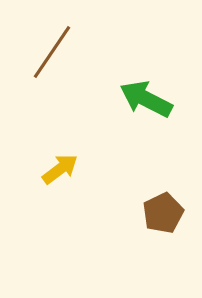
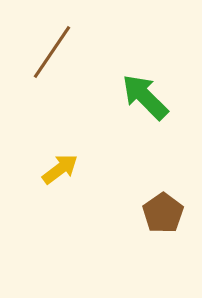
green arrow: moved 1 px left, 2 px up; rotated 18 degrees clockwise
brown pentagon: rotated 9 degrees counterclockwise
